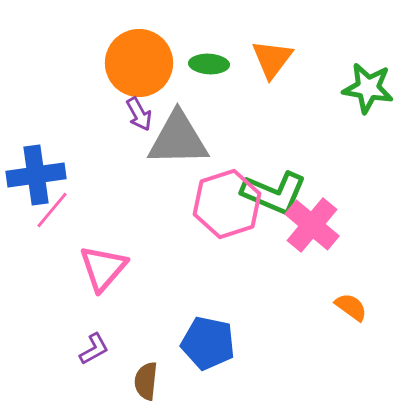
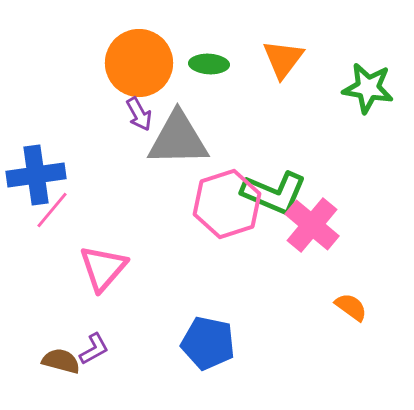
orange triangle: moved 11 px right
brown semicircle: moved 85 px left, 20 px up; rotated 99 degrees clockwise
